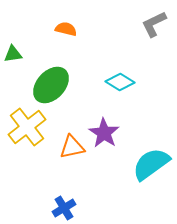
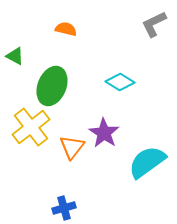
green triangle: moved 2 px right, 2 px down; rotated 36 degrees clockwise
green ellipse: moved 1 px right, 1 px down; rotated 21 degrees counterclockwise
yellow cross: moved 4 px right
orange triangle: rotated 40 degrees counterclockwise
cyan semicircle: moved 4 px left, 2 px up
blue cross: rotated 15 degrees clockwise
